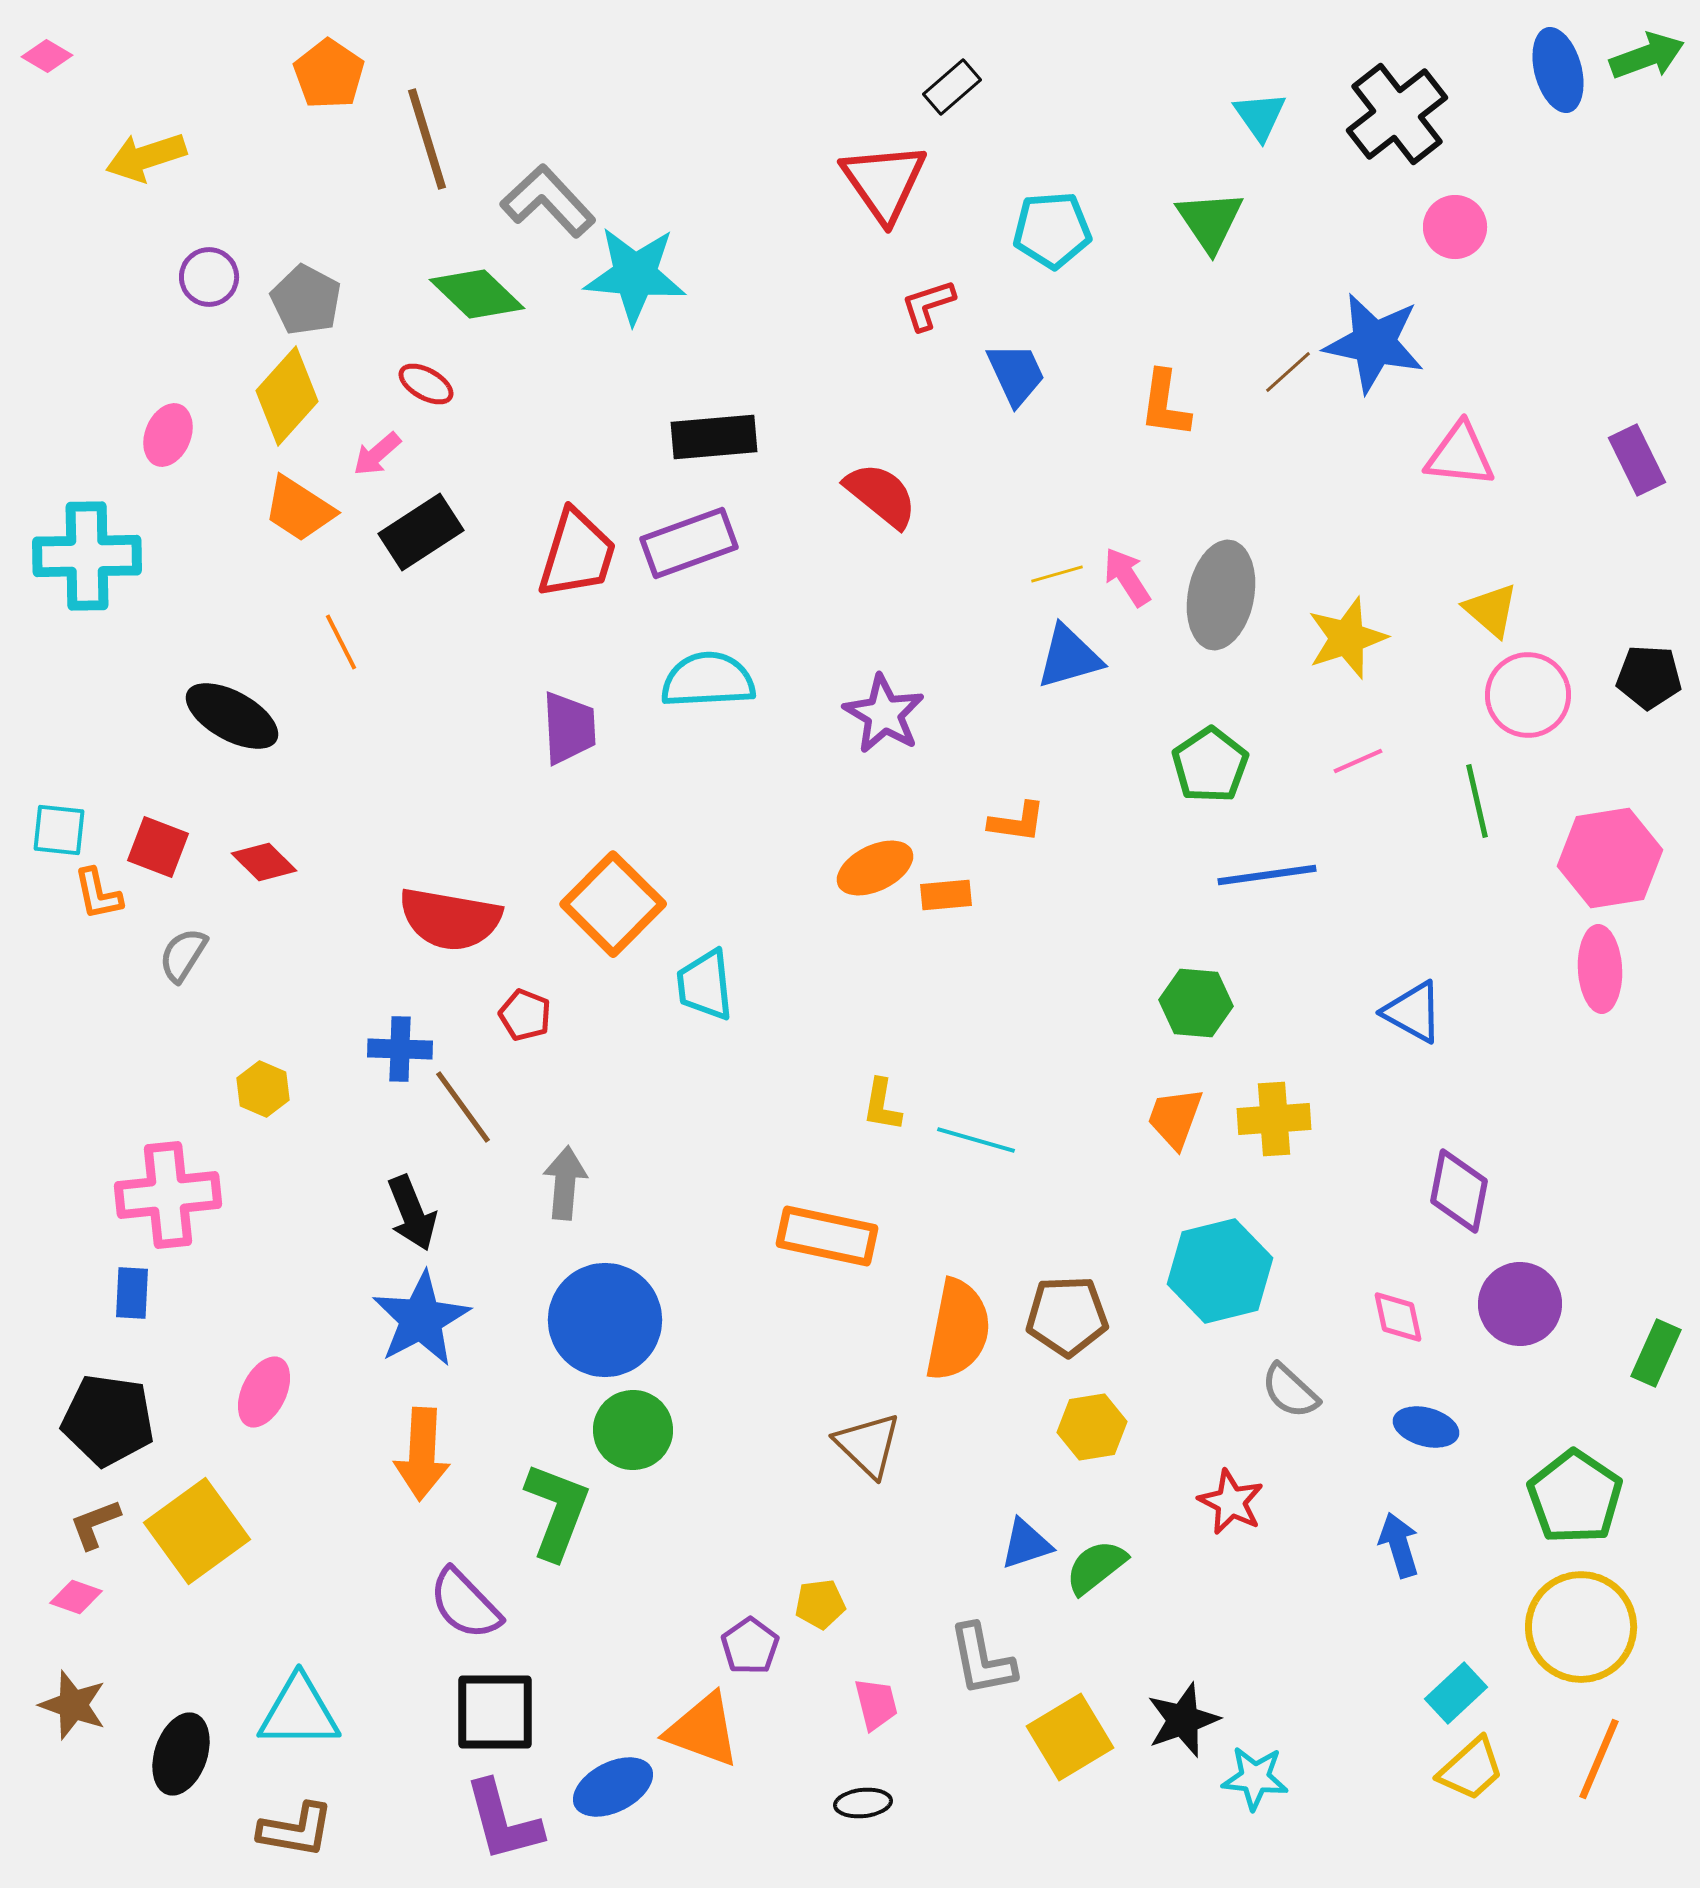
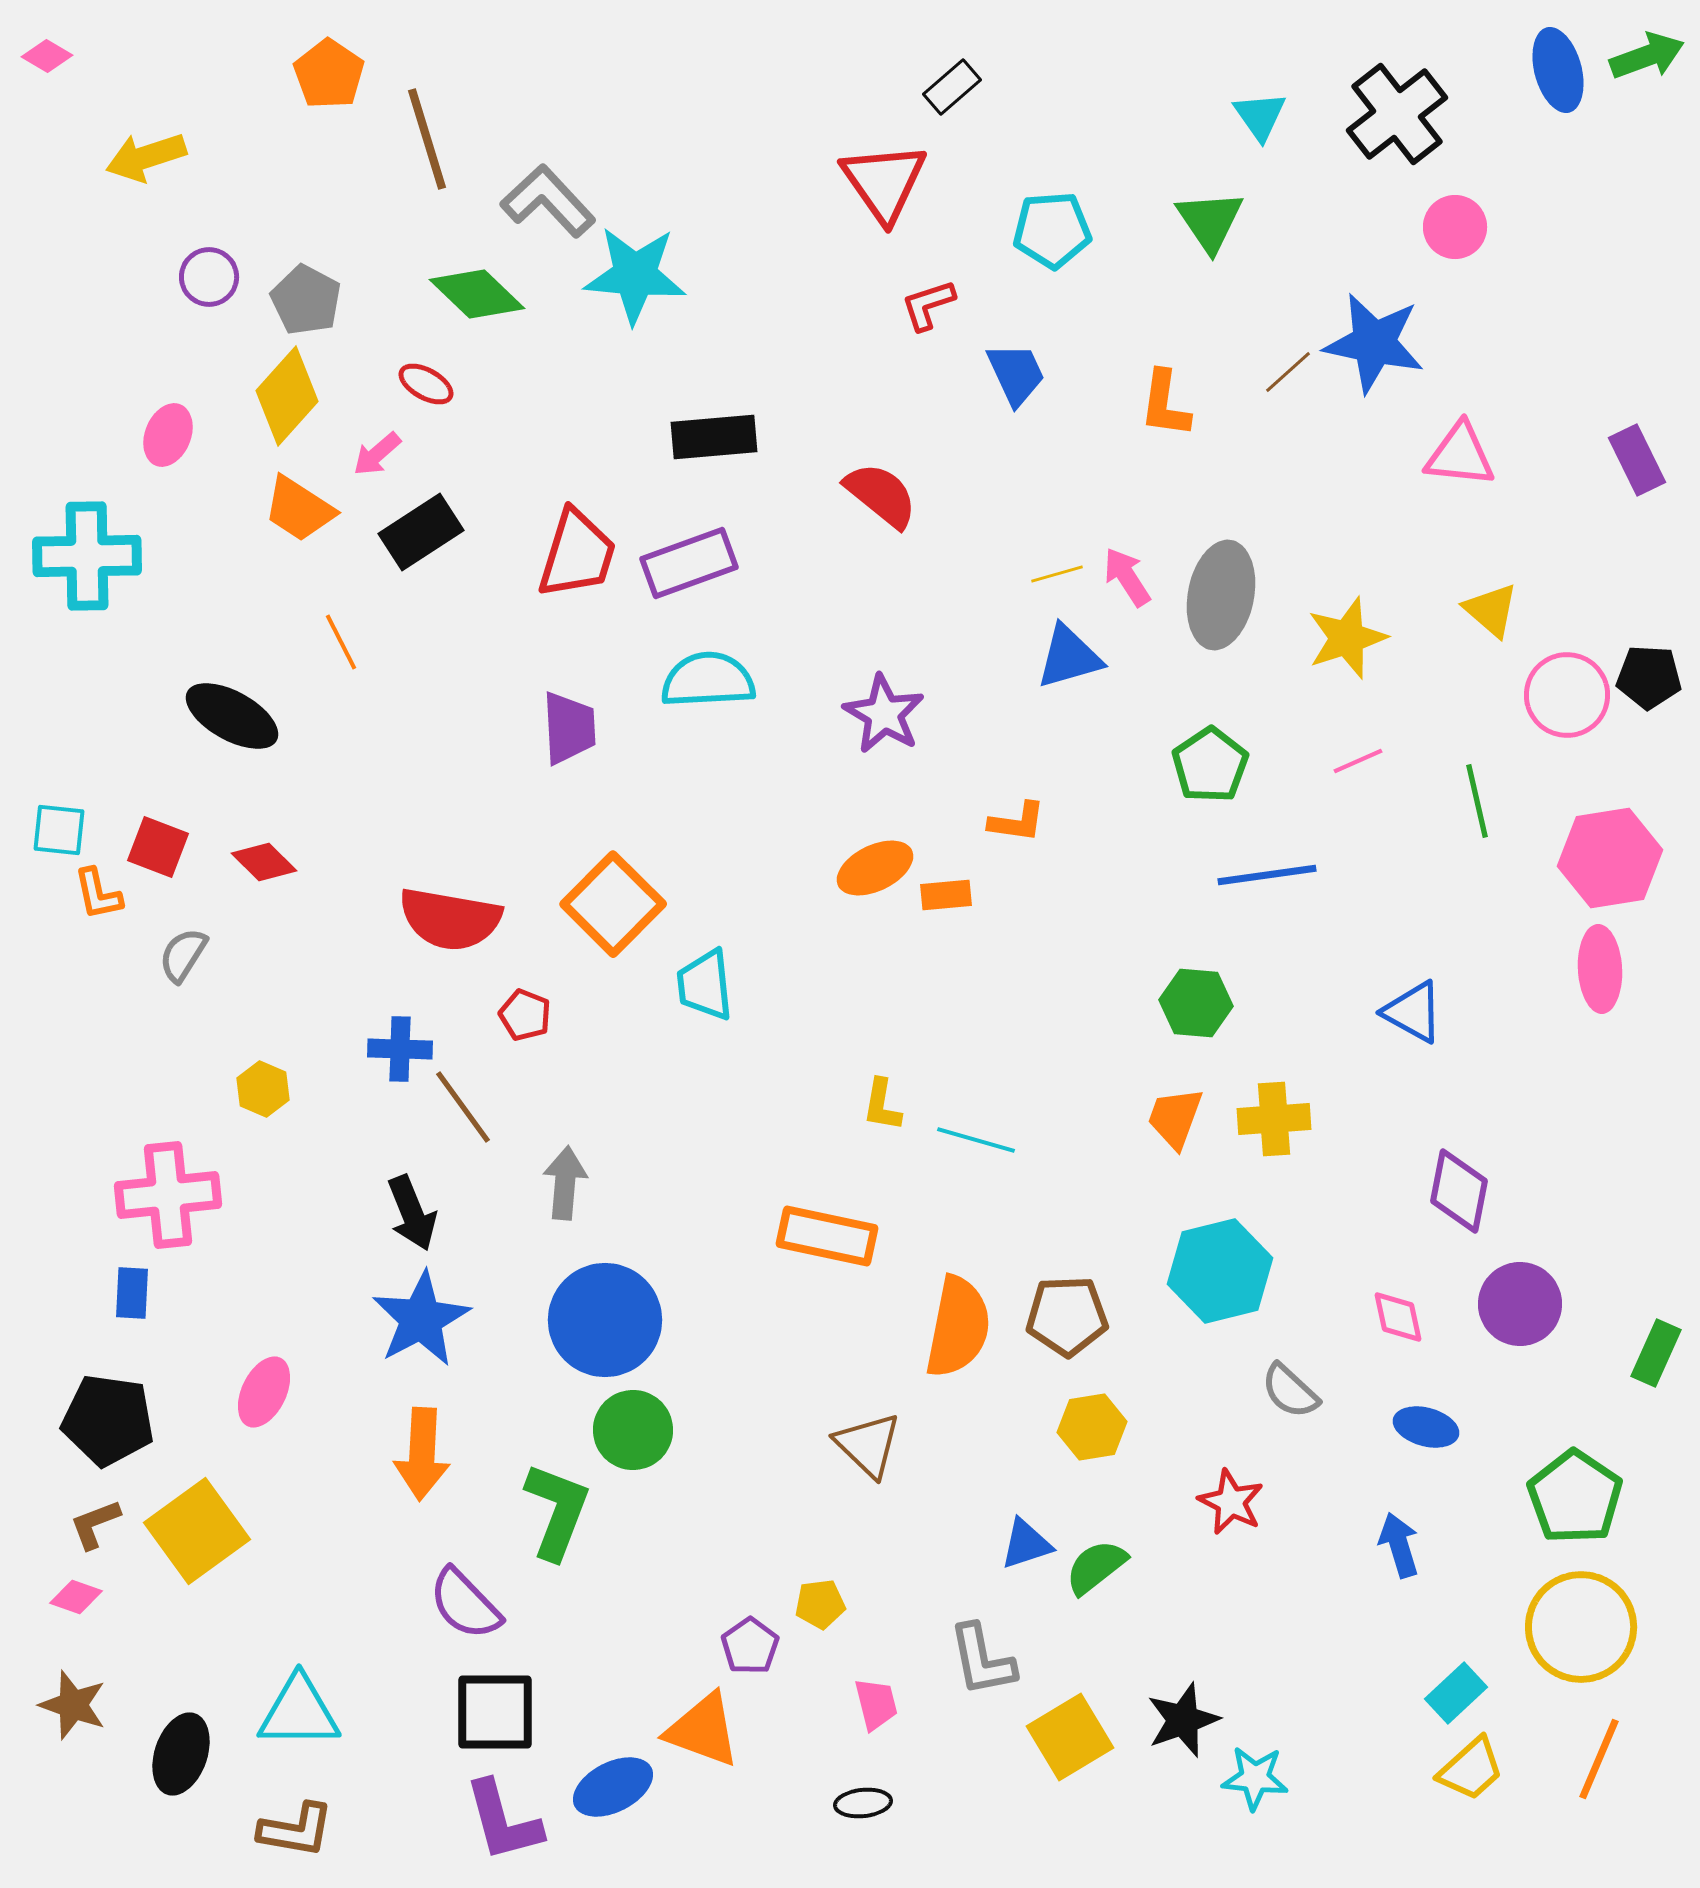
purple rectangle at (689, 543): moved 20 px down
pink circle at (1528, 695): moved 39 px right
orange semicircle at (958, 1330): moved 3 px up
